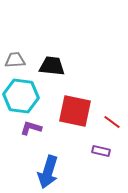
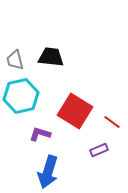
gray trapezoid: rotated 100 degrees counterclockwise
black trapezoid: moved 1 px left, 9 px up
cyan hexagon: rotated 20 degrees counterclockwise
red square: rotated 20 degrees clockwise
purple L-shape: moved 9 px right, 6 px down
purple rectangle: moved 2 px left, 1 px up; rotated 36 degrees counterclockwise
